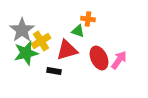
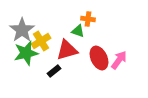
black rectangle: rotated 48 degrees counterclockwise
